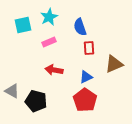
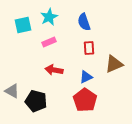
blue semicircle: moved 4 px right, 5 px up
